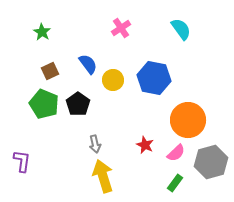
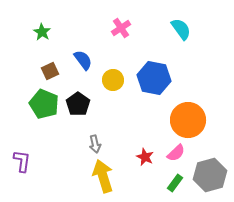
blue semicircle: moved 5 px left, 4 px up
red star: moved 12 px down
gray hexagon: moved 1 px left, 13 px down
